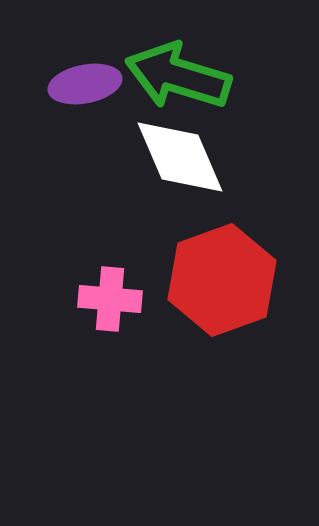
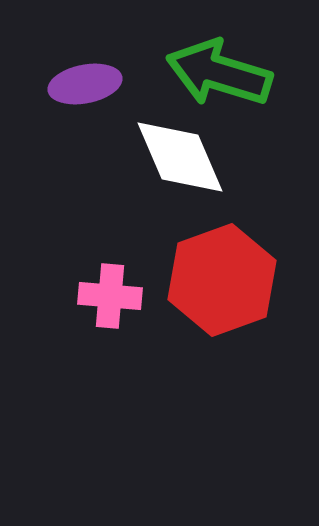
green arrow: moved 41 px right, 3 px up
pink cross: moved 3 px up
